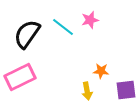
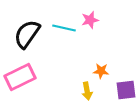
cyan line: moved 1 px right, 1 px down; rotated 25 degrees counterclockwise
